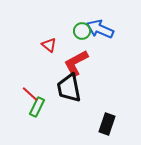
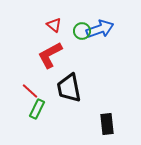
blue arrow: rotated 136 degrees clockwise
red triangle: moved 5 px right, 20 px up
red L-shape: moved 26 px left, 8 px up
red line: moved 3 px up
green rectangle: moved 2 px down
black rectangle: rotated 25 degrees counterclockwise
